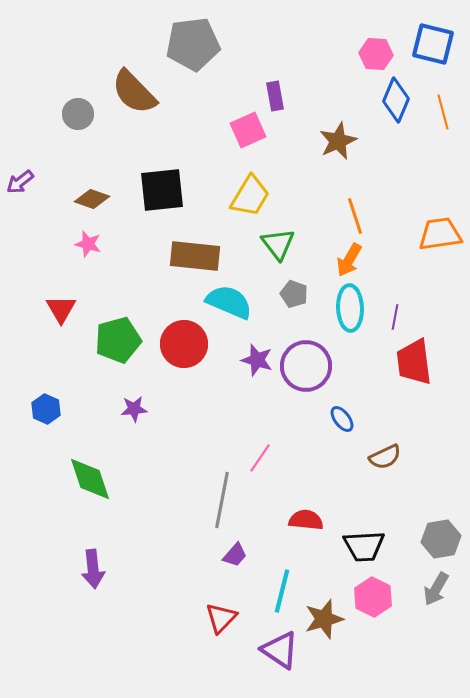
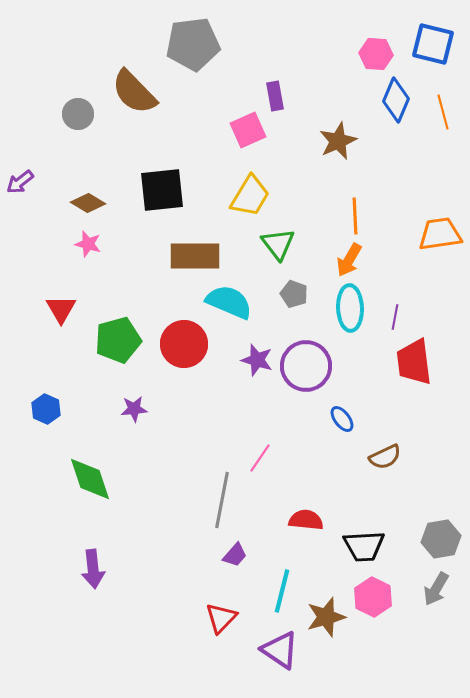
brown diamond at (92, 199): moved 4 px left, 4 px down; rotated 12 degrees clockwise
orange line at (355, 216): rotated 15 degrees clockwise
brown rectangle at (195, 256): rotated 6 degrees counterclockwise
brown star at (324, 619): moved 2 px right, 2 px up
